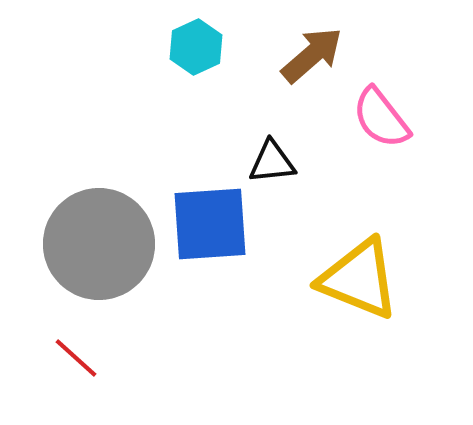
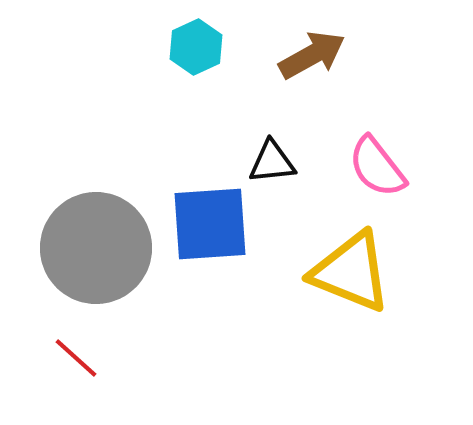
brown arrow: rotated 12 degrees clockwise
pink semicircle: moved 4 px left, 49 px down
gray circle: moved 3 px left, 4 px down
yellow triangle: moved 8 px left, 7 px up
